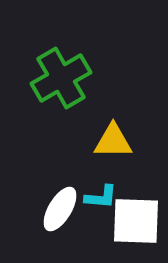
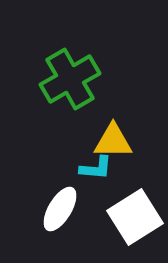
green cross: moved 9 px right, 1 px down
cyan L-shape: moved 5 px left, 29 px up
white square: moved 1 px left, 4 px up; rotated 34 degrees counterclockwise
